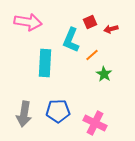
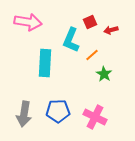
red arrow: moved 1 px down
pink cross: moved 6 px up
